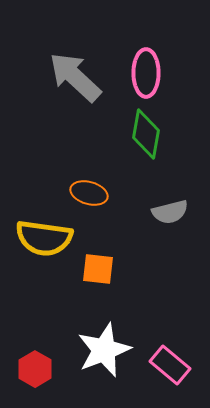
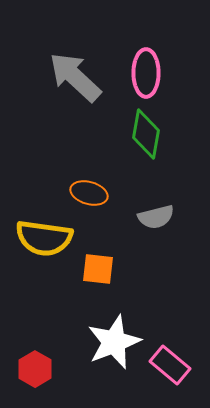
gray semicircle: moved 14 px left, 5 px down
white star: moved 10 px right, 8 px up
